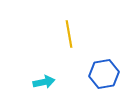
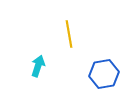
cyan arrow: moved 6 px left, 16 px up; rotated 60 degrees counterclockwise
